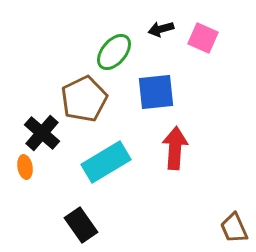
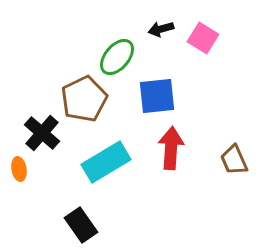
pink square: rotated 8 degrees clockwise
green ellipse: moved 3 px right, 5 px down
blue square: moved 1 px right, 4 px down
red arrow: moved 4 px left
orange ellipse: moved 6 px left, 2 px down
brown trapezoid: moved 68 px up
